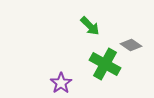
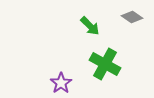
gray diamond: moved 1 px right, 28 px up
